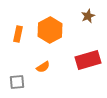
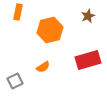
orange hexagon: rotated 15 degrees clockwise
orange rectangle: moved 22 px up
gray square: moved 2 px left, 1 px up; rotated 21 degrees counterclockwise
